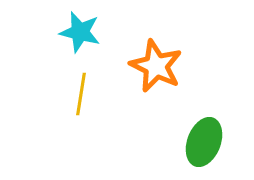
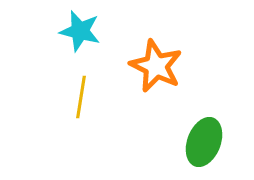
cyan star: moved 1 px up
yellow line: moved 3 px down
